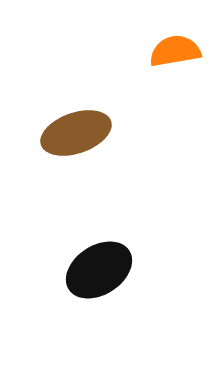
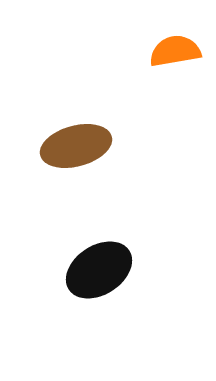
brown ellipse: moved 13 px down; rotated 4 degrees clockwise
